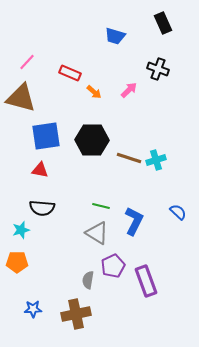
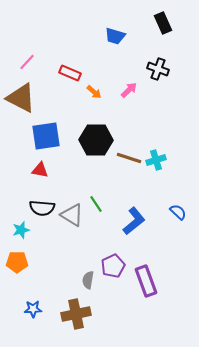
brown triangle: rotated 12 degrees clockwise
black hexagon: moved 4 px right
green line: moved 5 px left, 2 px up; rotated 42 degrees clockwise
blue L-shape: rotated 24 degrees clockwise
gray triangle: moved 25 px left, 18 px up
